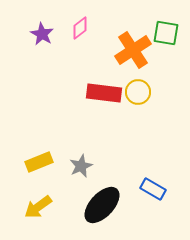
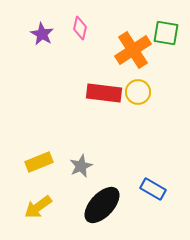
pink diamond: rotated 40 degrees counterclockwise
